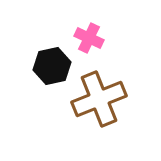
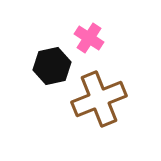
pink cross: rotated 8 degrees clockwise
